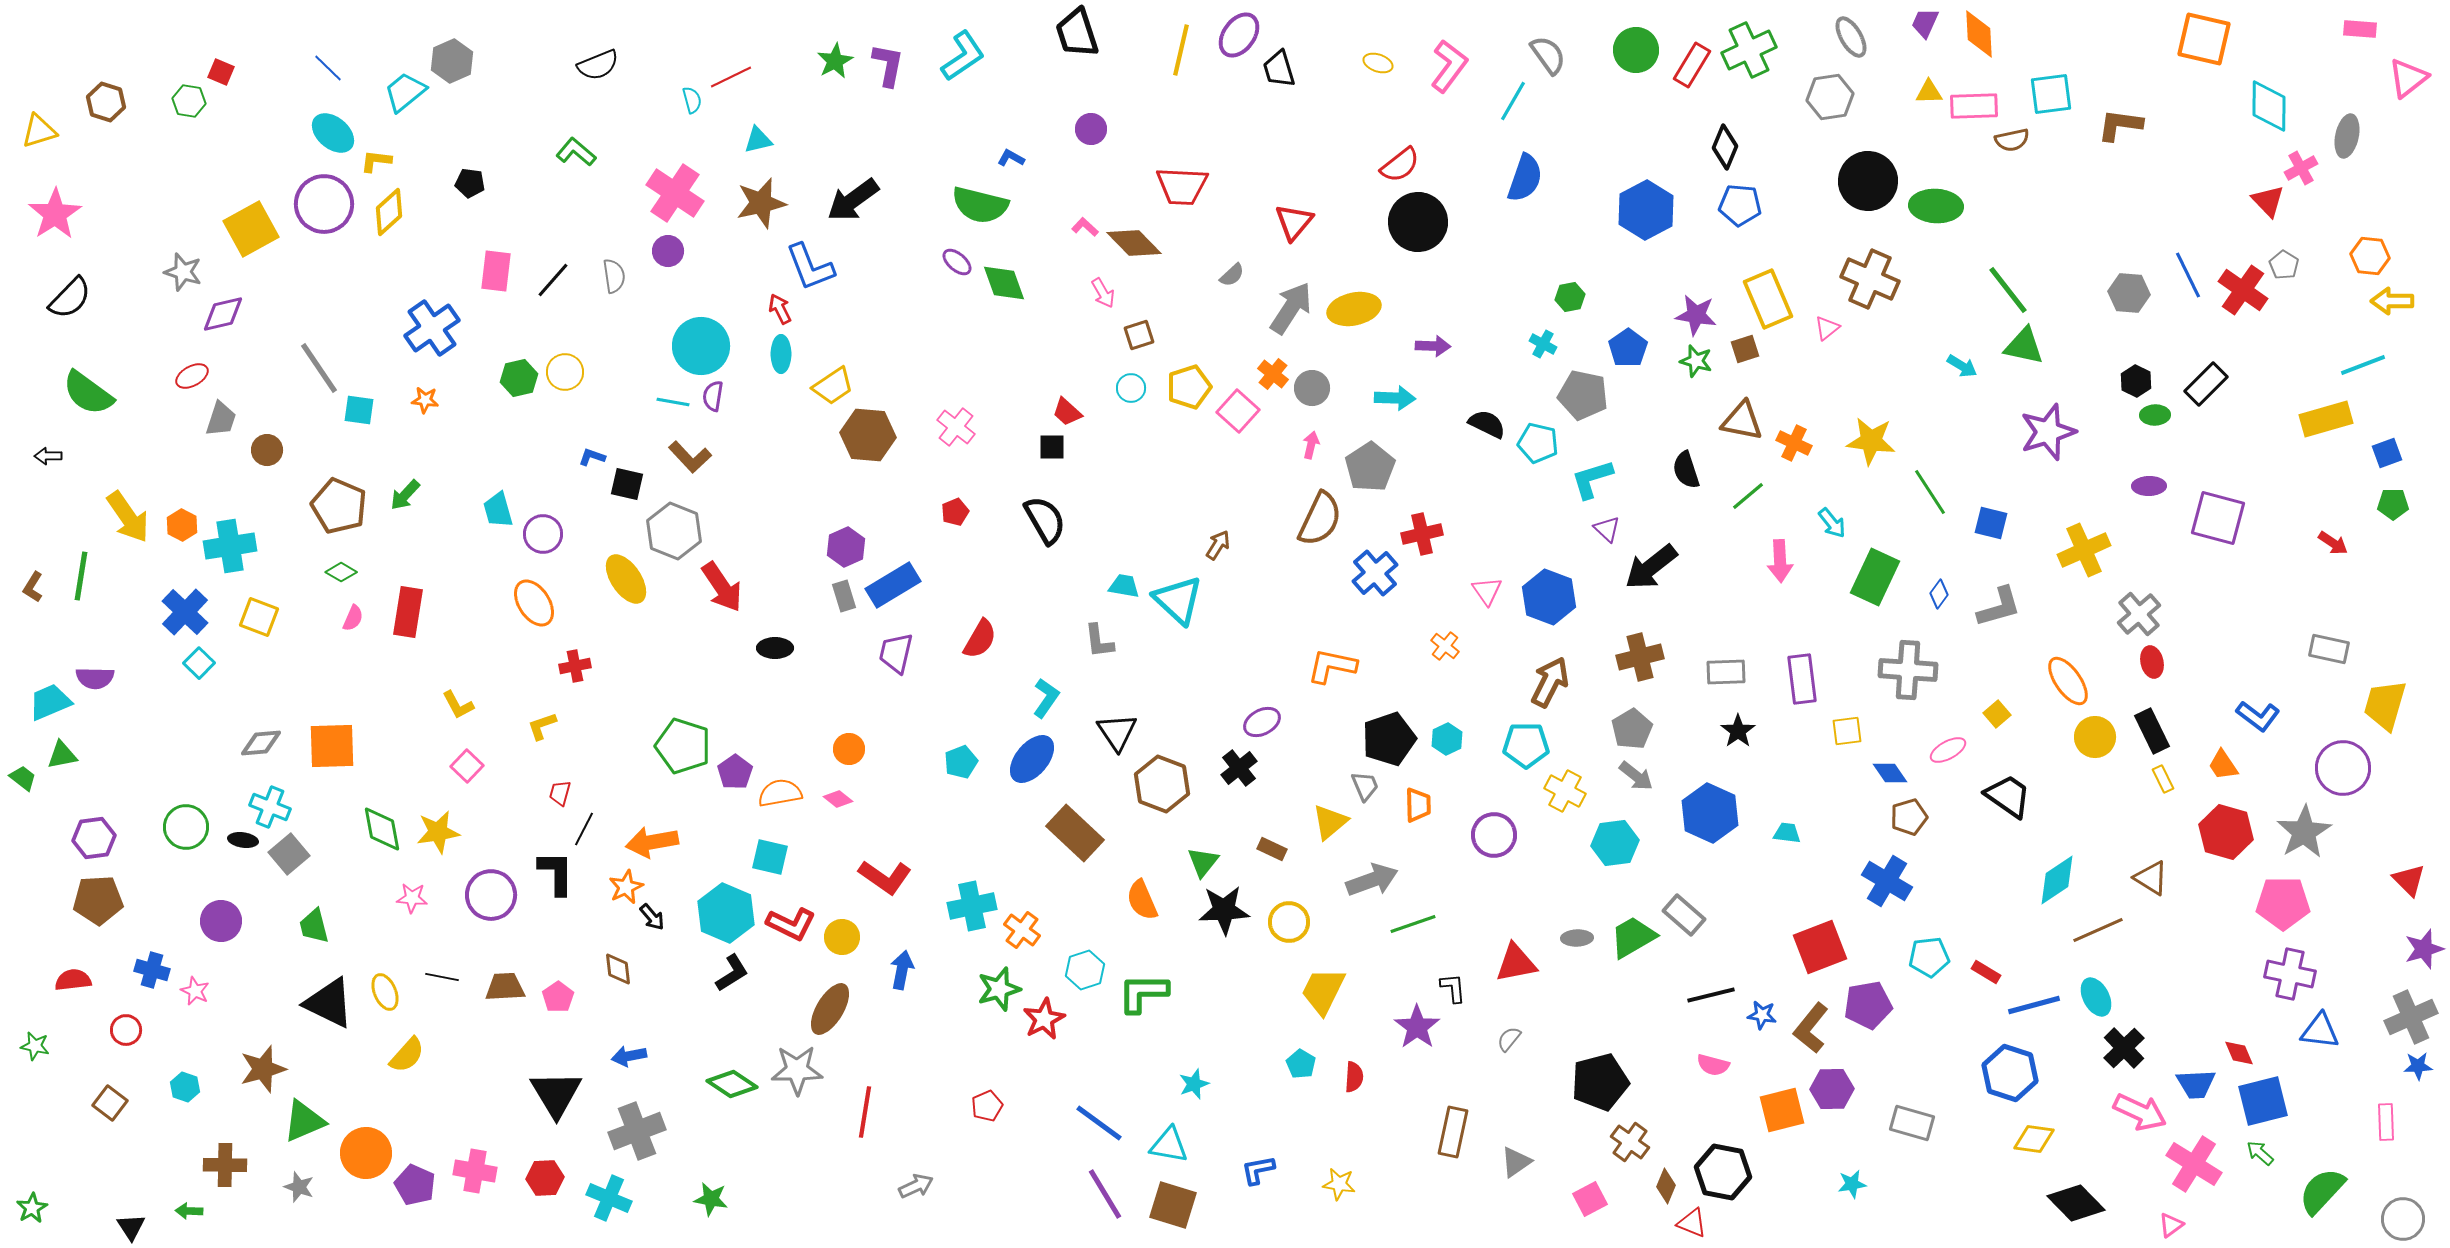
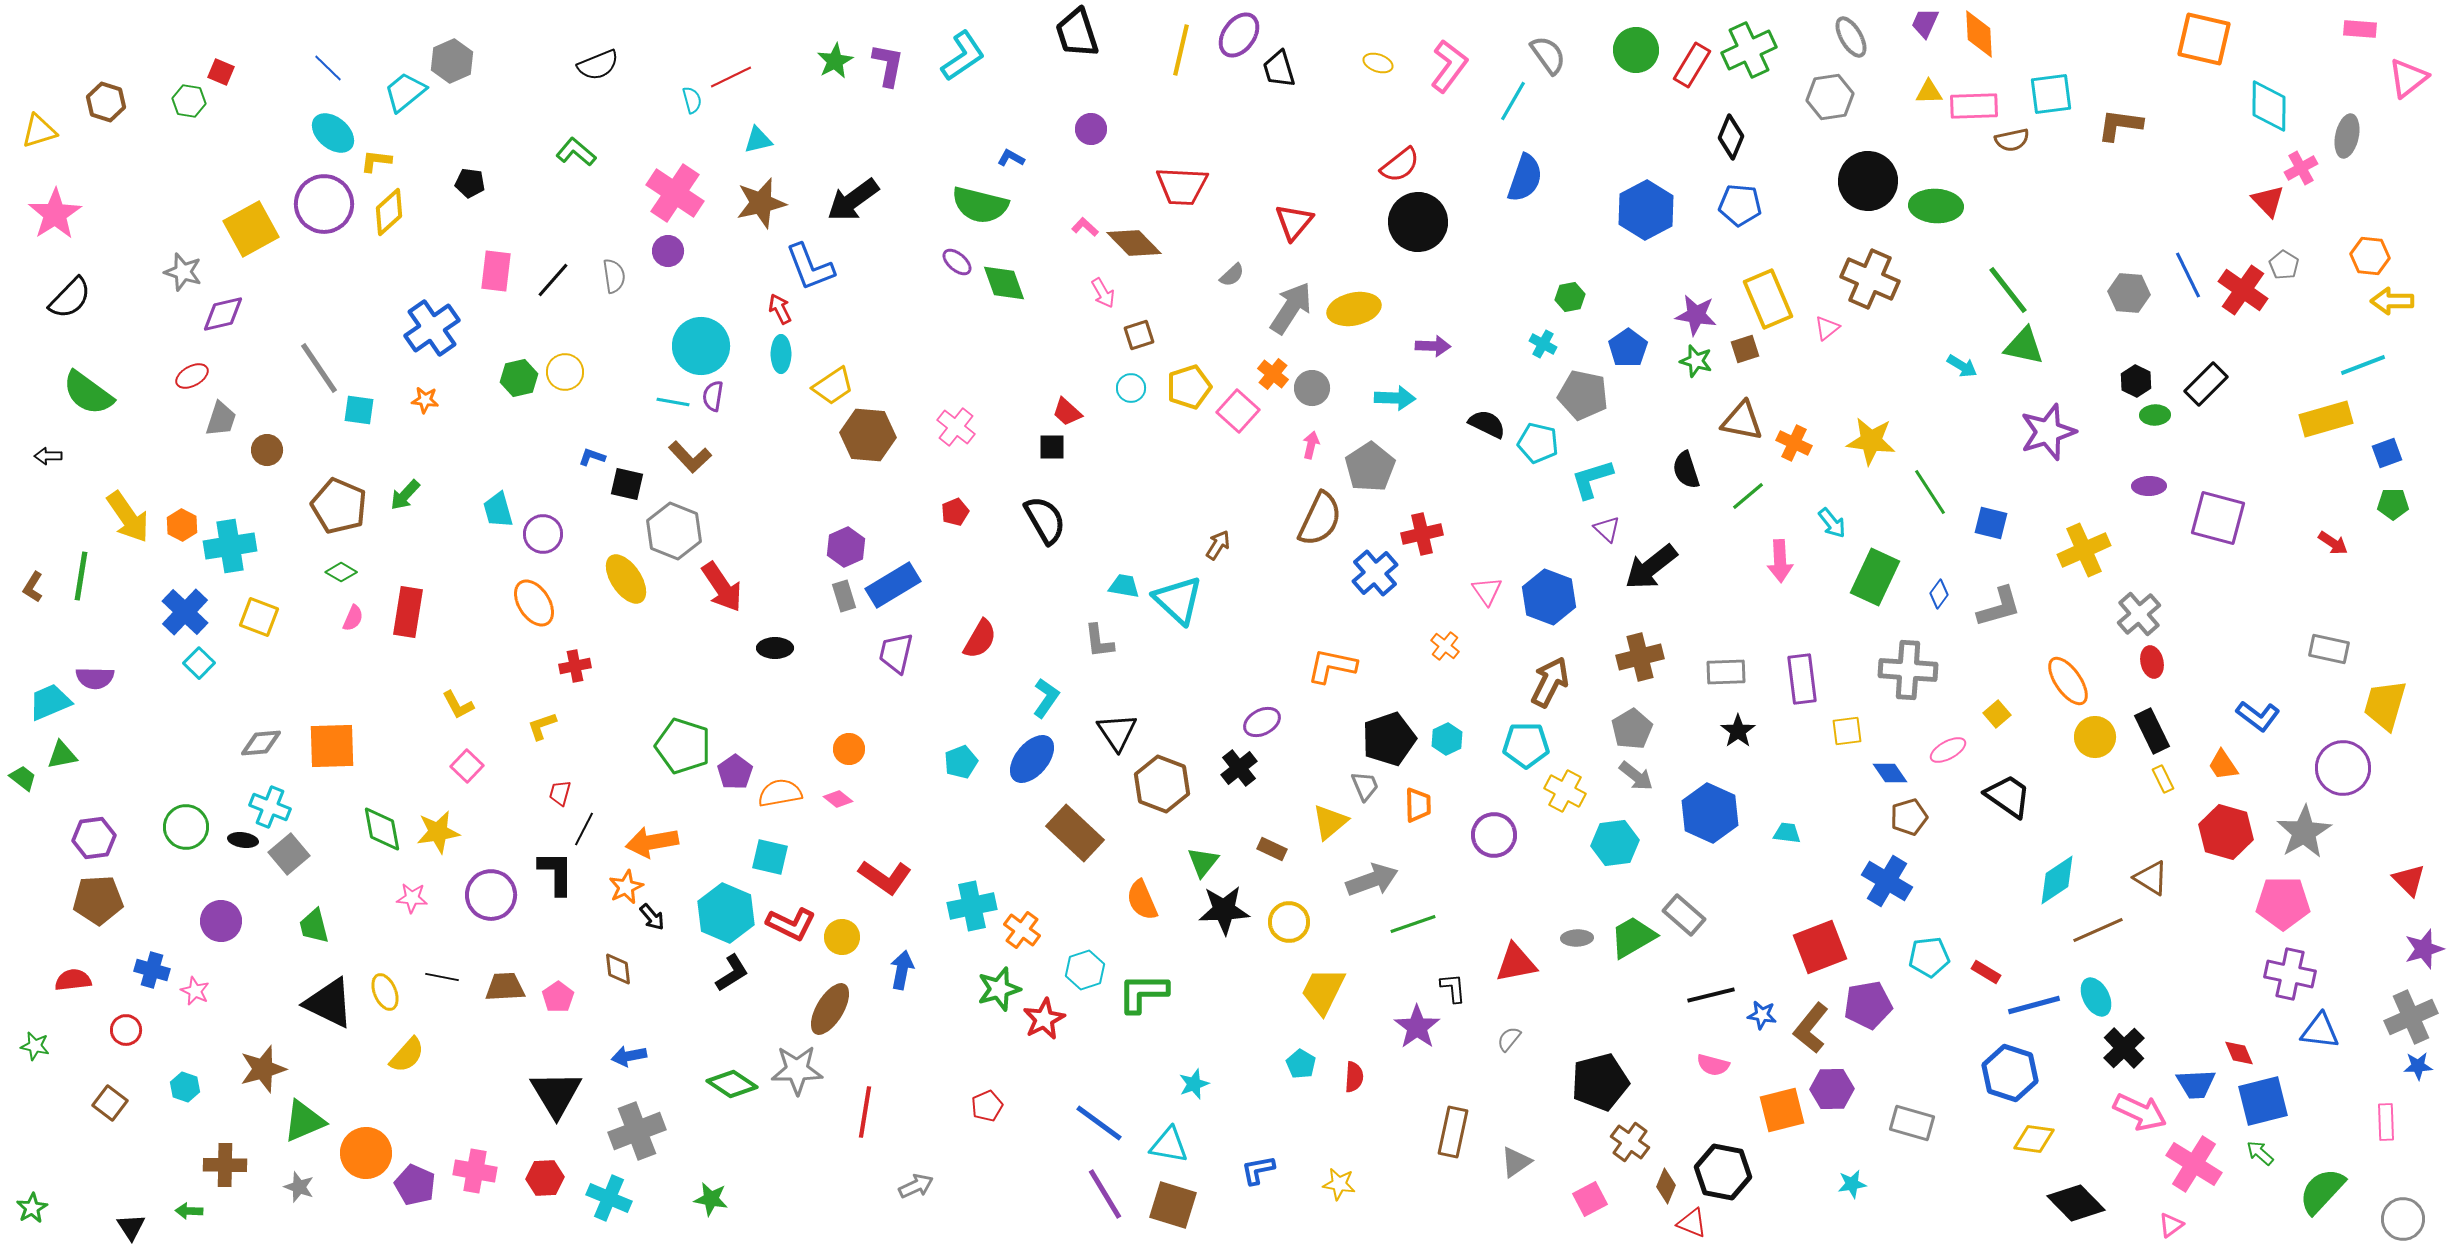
black diamond at (1725, 147): moved 6 px right, 10 px up
